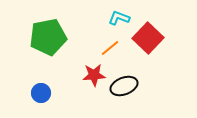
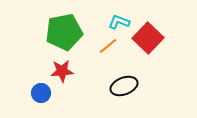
cyan L-shape: moved 4 px down
green pentagon: moved 16 px right, 5 px up
orange line: moved 2 px left, 2 px up
red star: moved 32 px left, 4 px up
